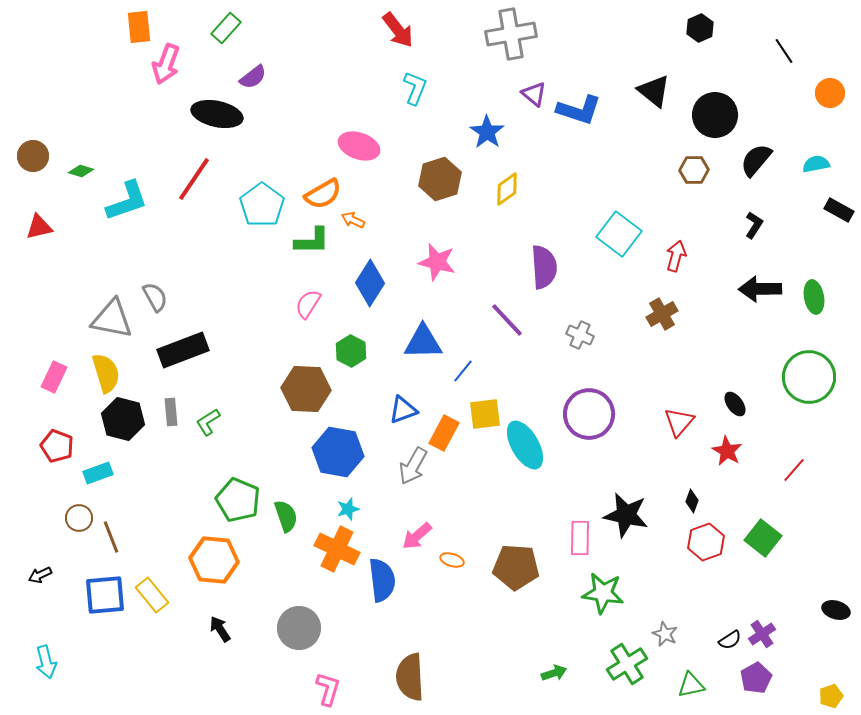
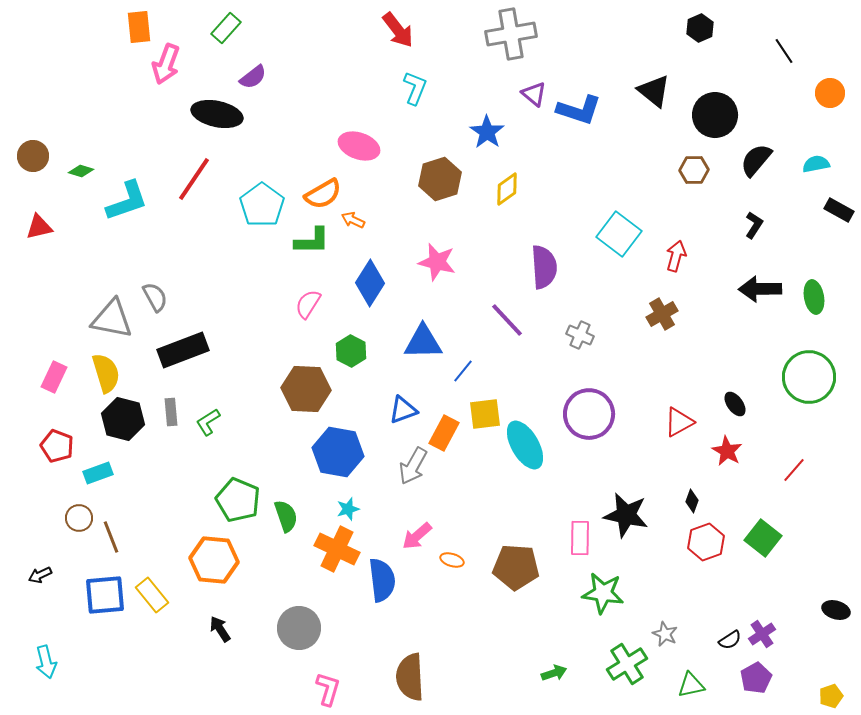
red triangle at (679, 422): rotated 20 degrees clockwise
